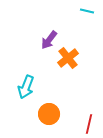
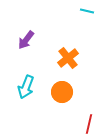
purple arrow: moved 23 px left
orange circle: moved 13 px right, 22 px up
